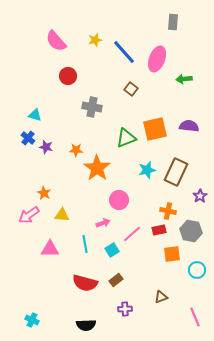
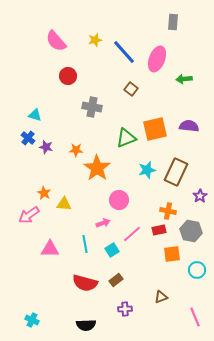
yellow triangle at (62, 215): moved 2 px right, 11 px up
